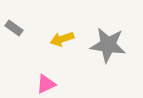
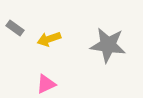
gray rectangle: moved 1 px right
yellow arrow: moved 13 px left
